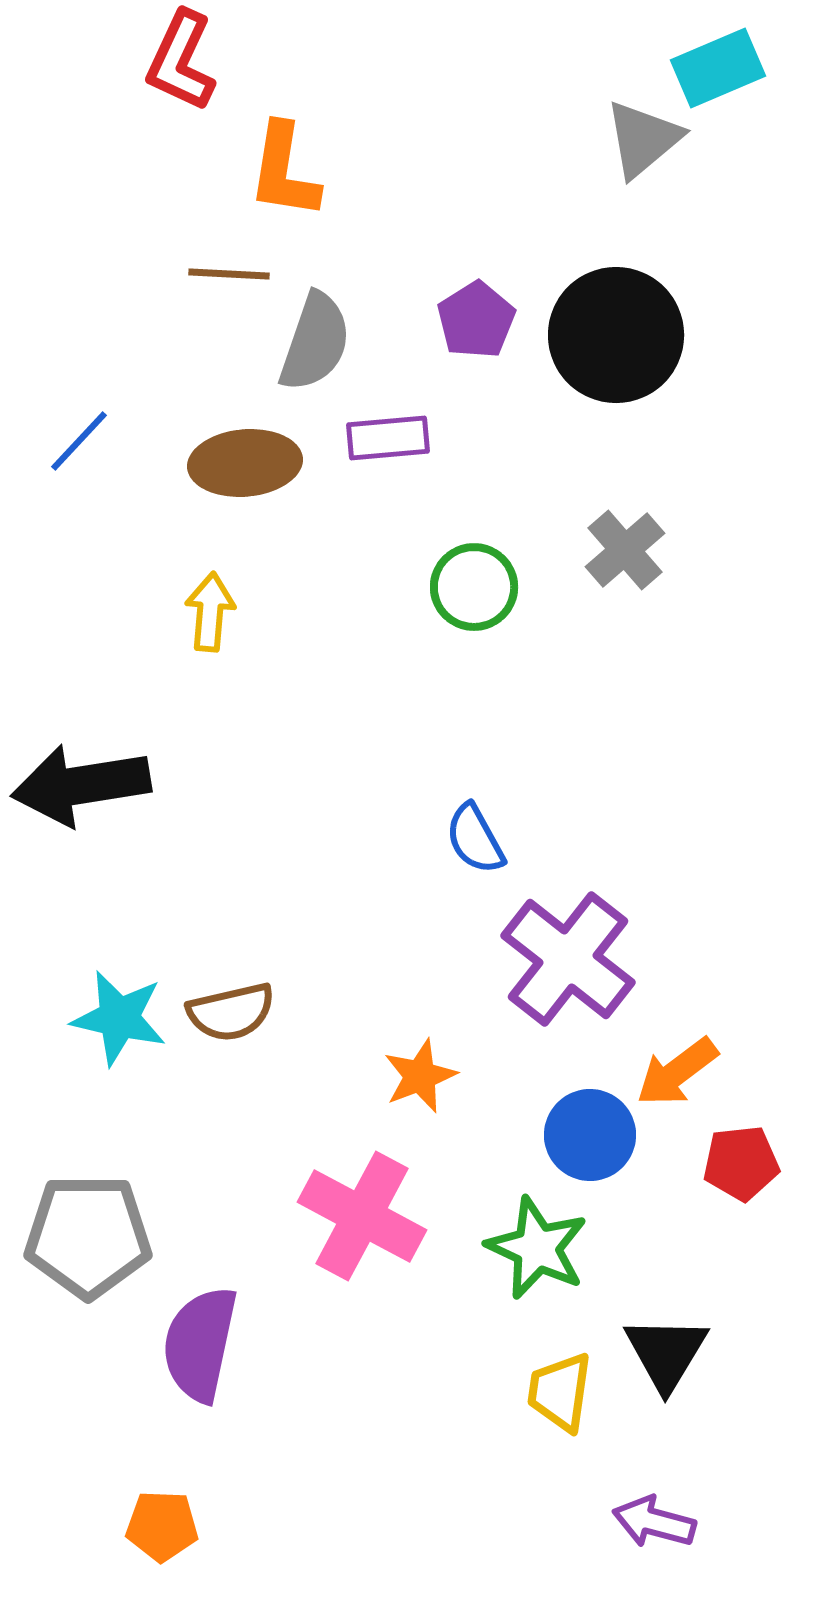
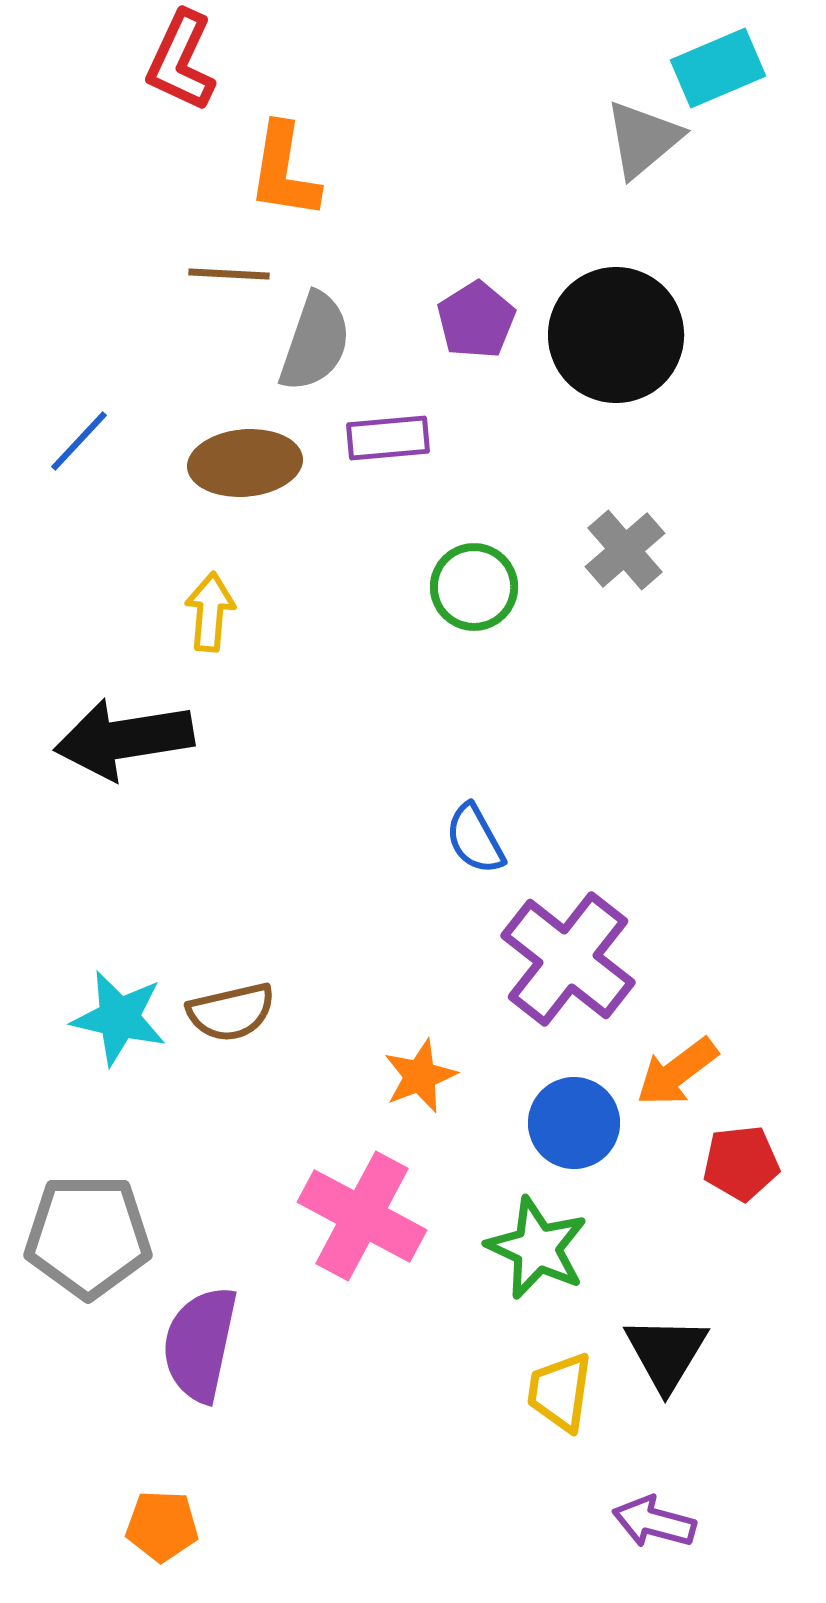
black arrow: moved 43 px right, 46 px up
blue circle: moved 16 px left, 12 px up
